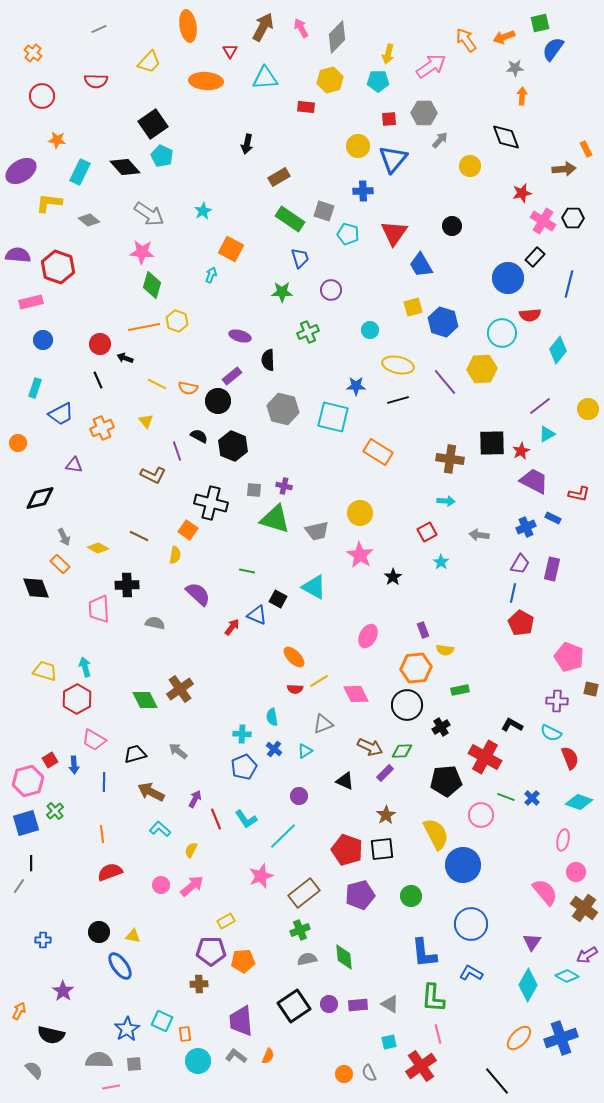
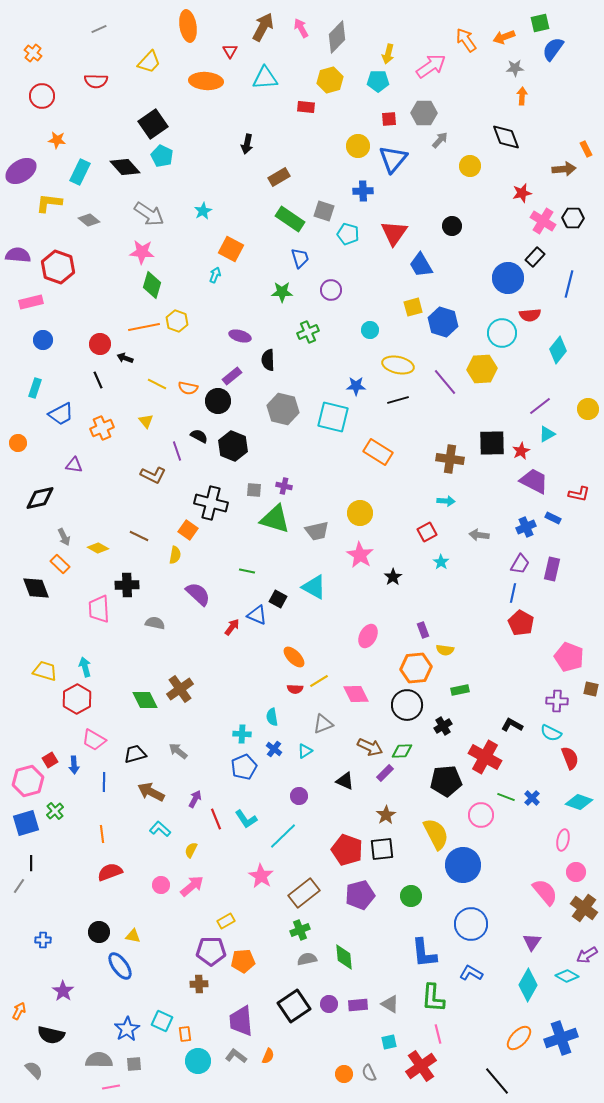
cyan arrow at (211, 275): moved 4 px right
black cross at (441, 727): moved 2 px right, 1 px up
pink star at (261, 876): rotated 20 degrees counterclockwise
